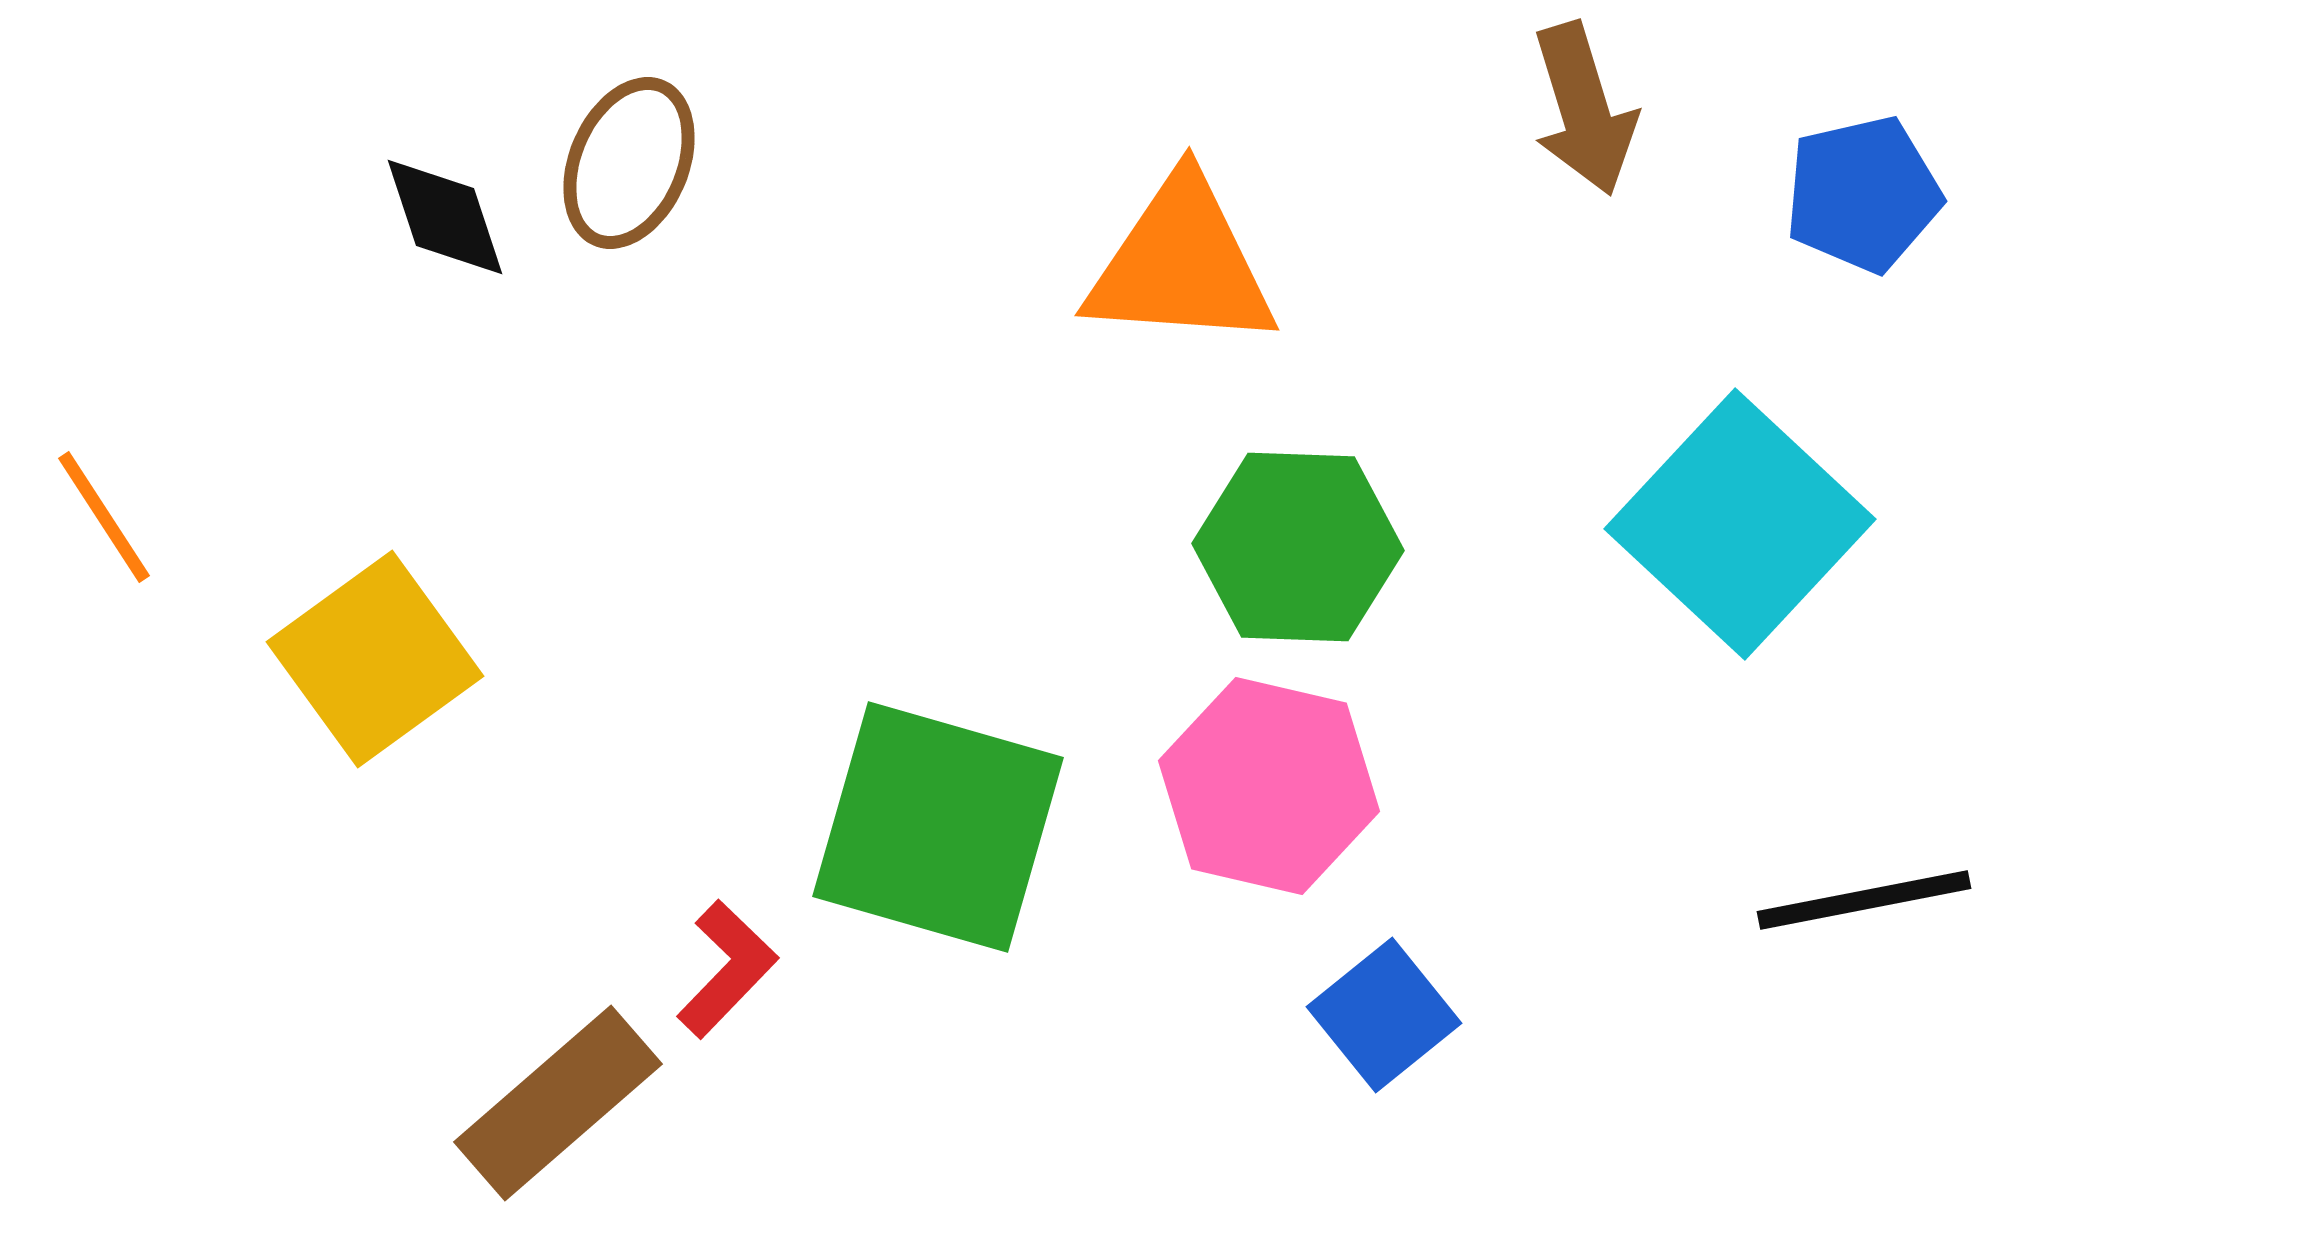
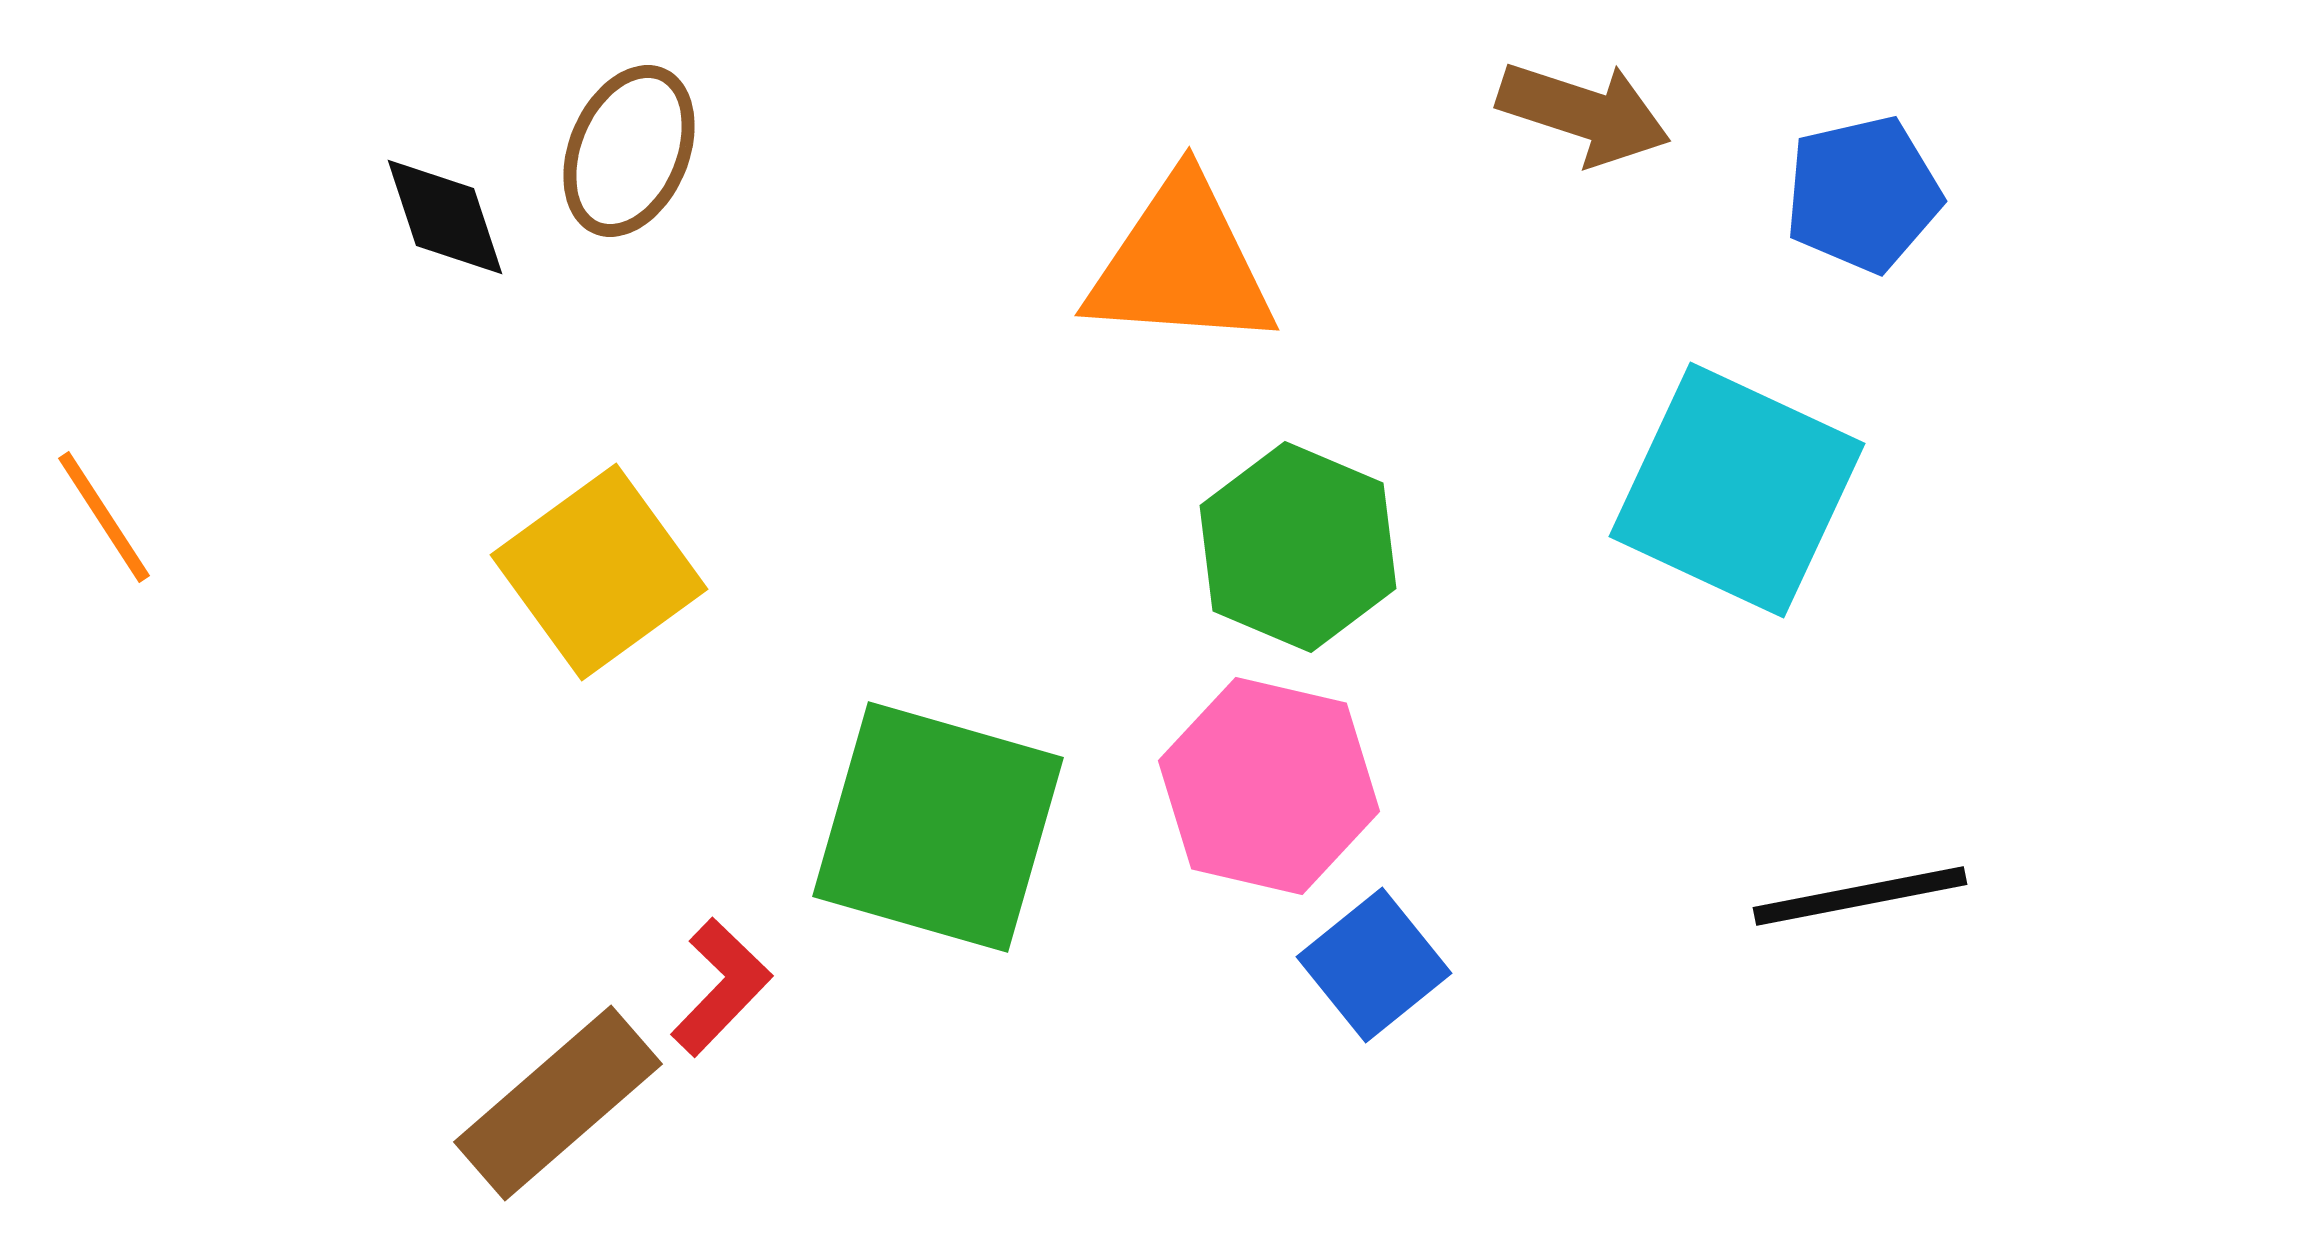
brown arrow: moved 4 px down; rotated 55 degrees counterclockwise
brown ellipse: moved 12 px up
cyan square: moved 3 px left, 34 px up; rotated 18 degrees counterclockwise
green hexagon: rotated 21 degrees clockwise
yellow square: moved 224 px right, 87 px up
black line: moved 4 px left, 4 px up
red L-shape: moved 6 px left, 18 px down
blue square: moved 10 px left, 50 px up
